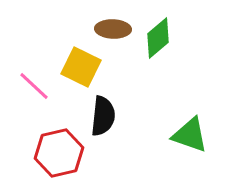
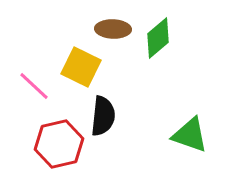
red hexagon: moved 9 px up
